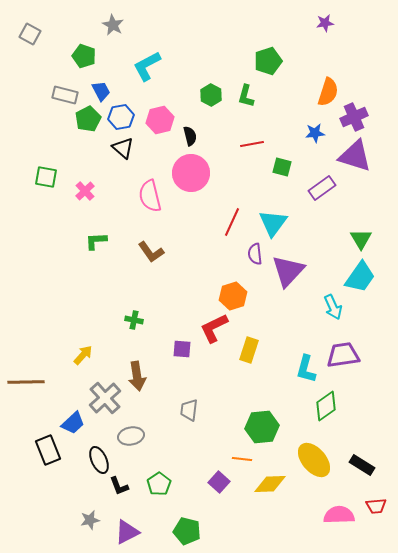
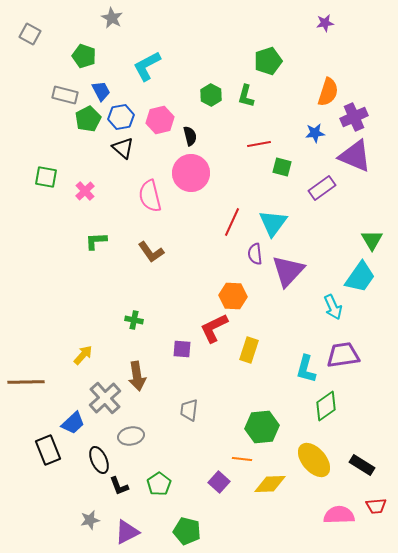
gray star at (113, 25): moved 1 px left, 7 px up
red line at (252, 144): moved 7 px right
purple triangle at (355, 156): rotated 6 degrees clockwise
green triangle at (361, 239): moved 11 px right, 1 px down
orange hexagon at (233, 296): rotated 20 degrees clockwise
